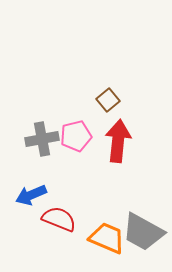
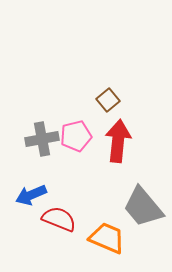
gray trapezoid: moved 25 px up; rotated 21 degrees clockwise
